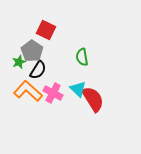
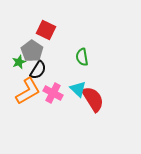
orange L-shape: rotated 108 degrees clockwise
